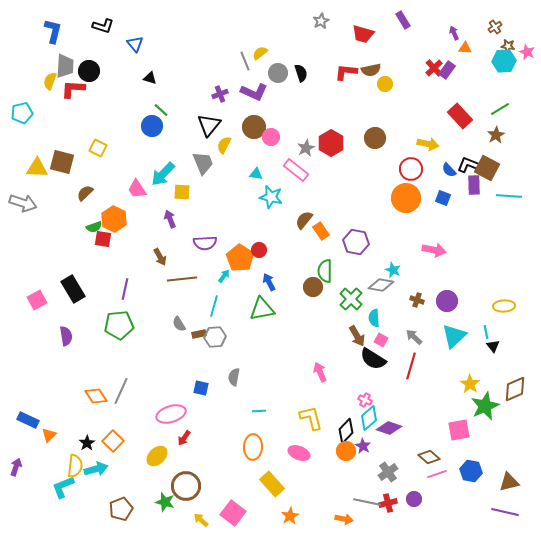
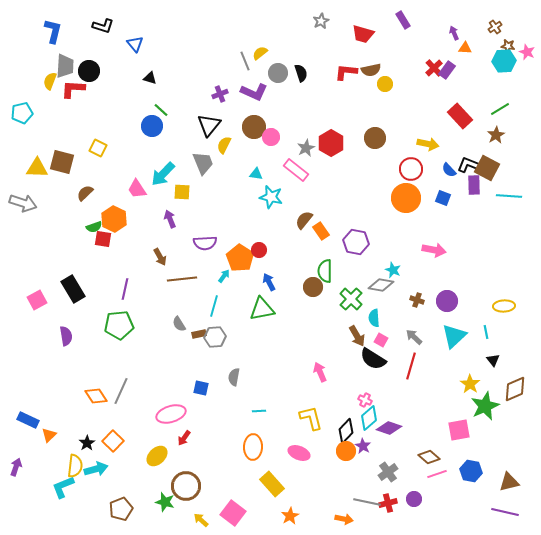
black triangle at (493, 346): moved 14 px down
